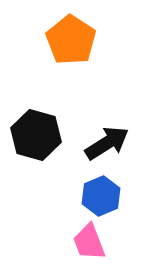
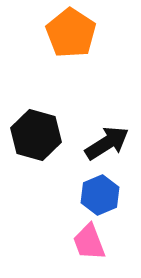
orange pentagon: moved 7 px up
blue hexagon: moved 1 px left, 1 px up
